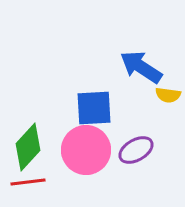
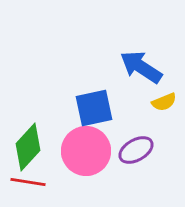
yellow semicircle: moved 4 px left, 7 px down; rotated 30 degrees counterclockwise
blue square: rotated 9 degrees counterclockwise
pink circle: moved 1 px down
red line: rotated 16 degrees clockwise
